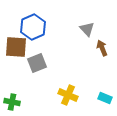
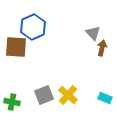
gray triangle: moved 6 px right, 4 px down
brown arrow: rotated 35 degrees clockwise
gray square: moved 7 px right, 32 px down
yellow cross: rotated 18 degrees clockwise
